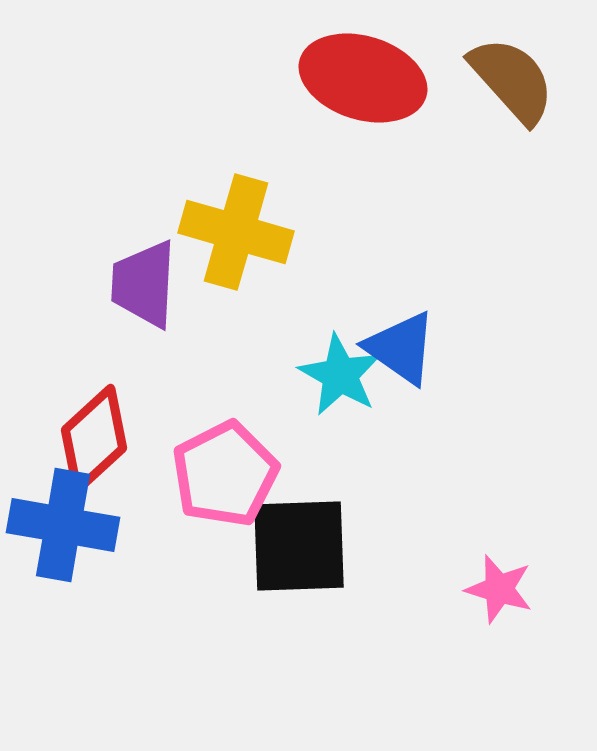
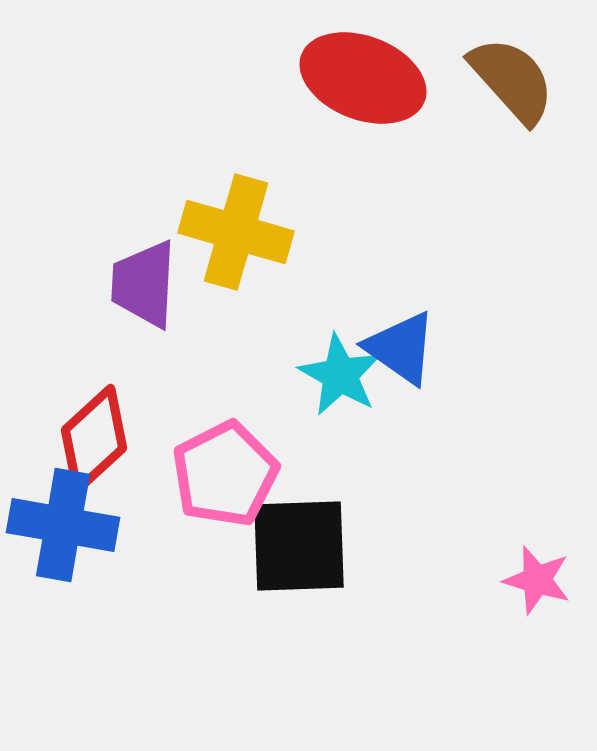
red ellipse: rotated 4 degrees clockwise
pink star: moved 38 px right, 9 px up
